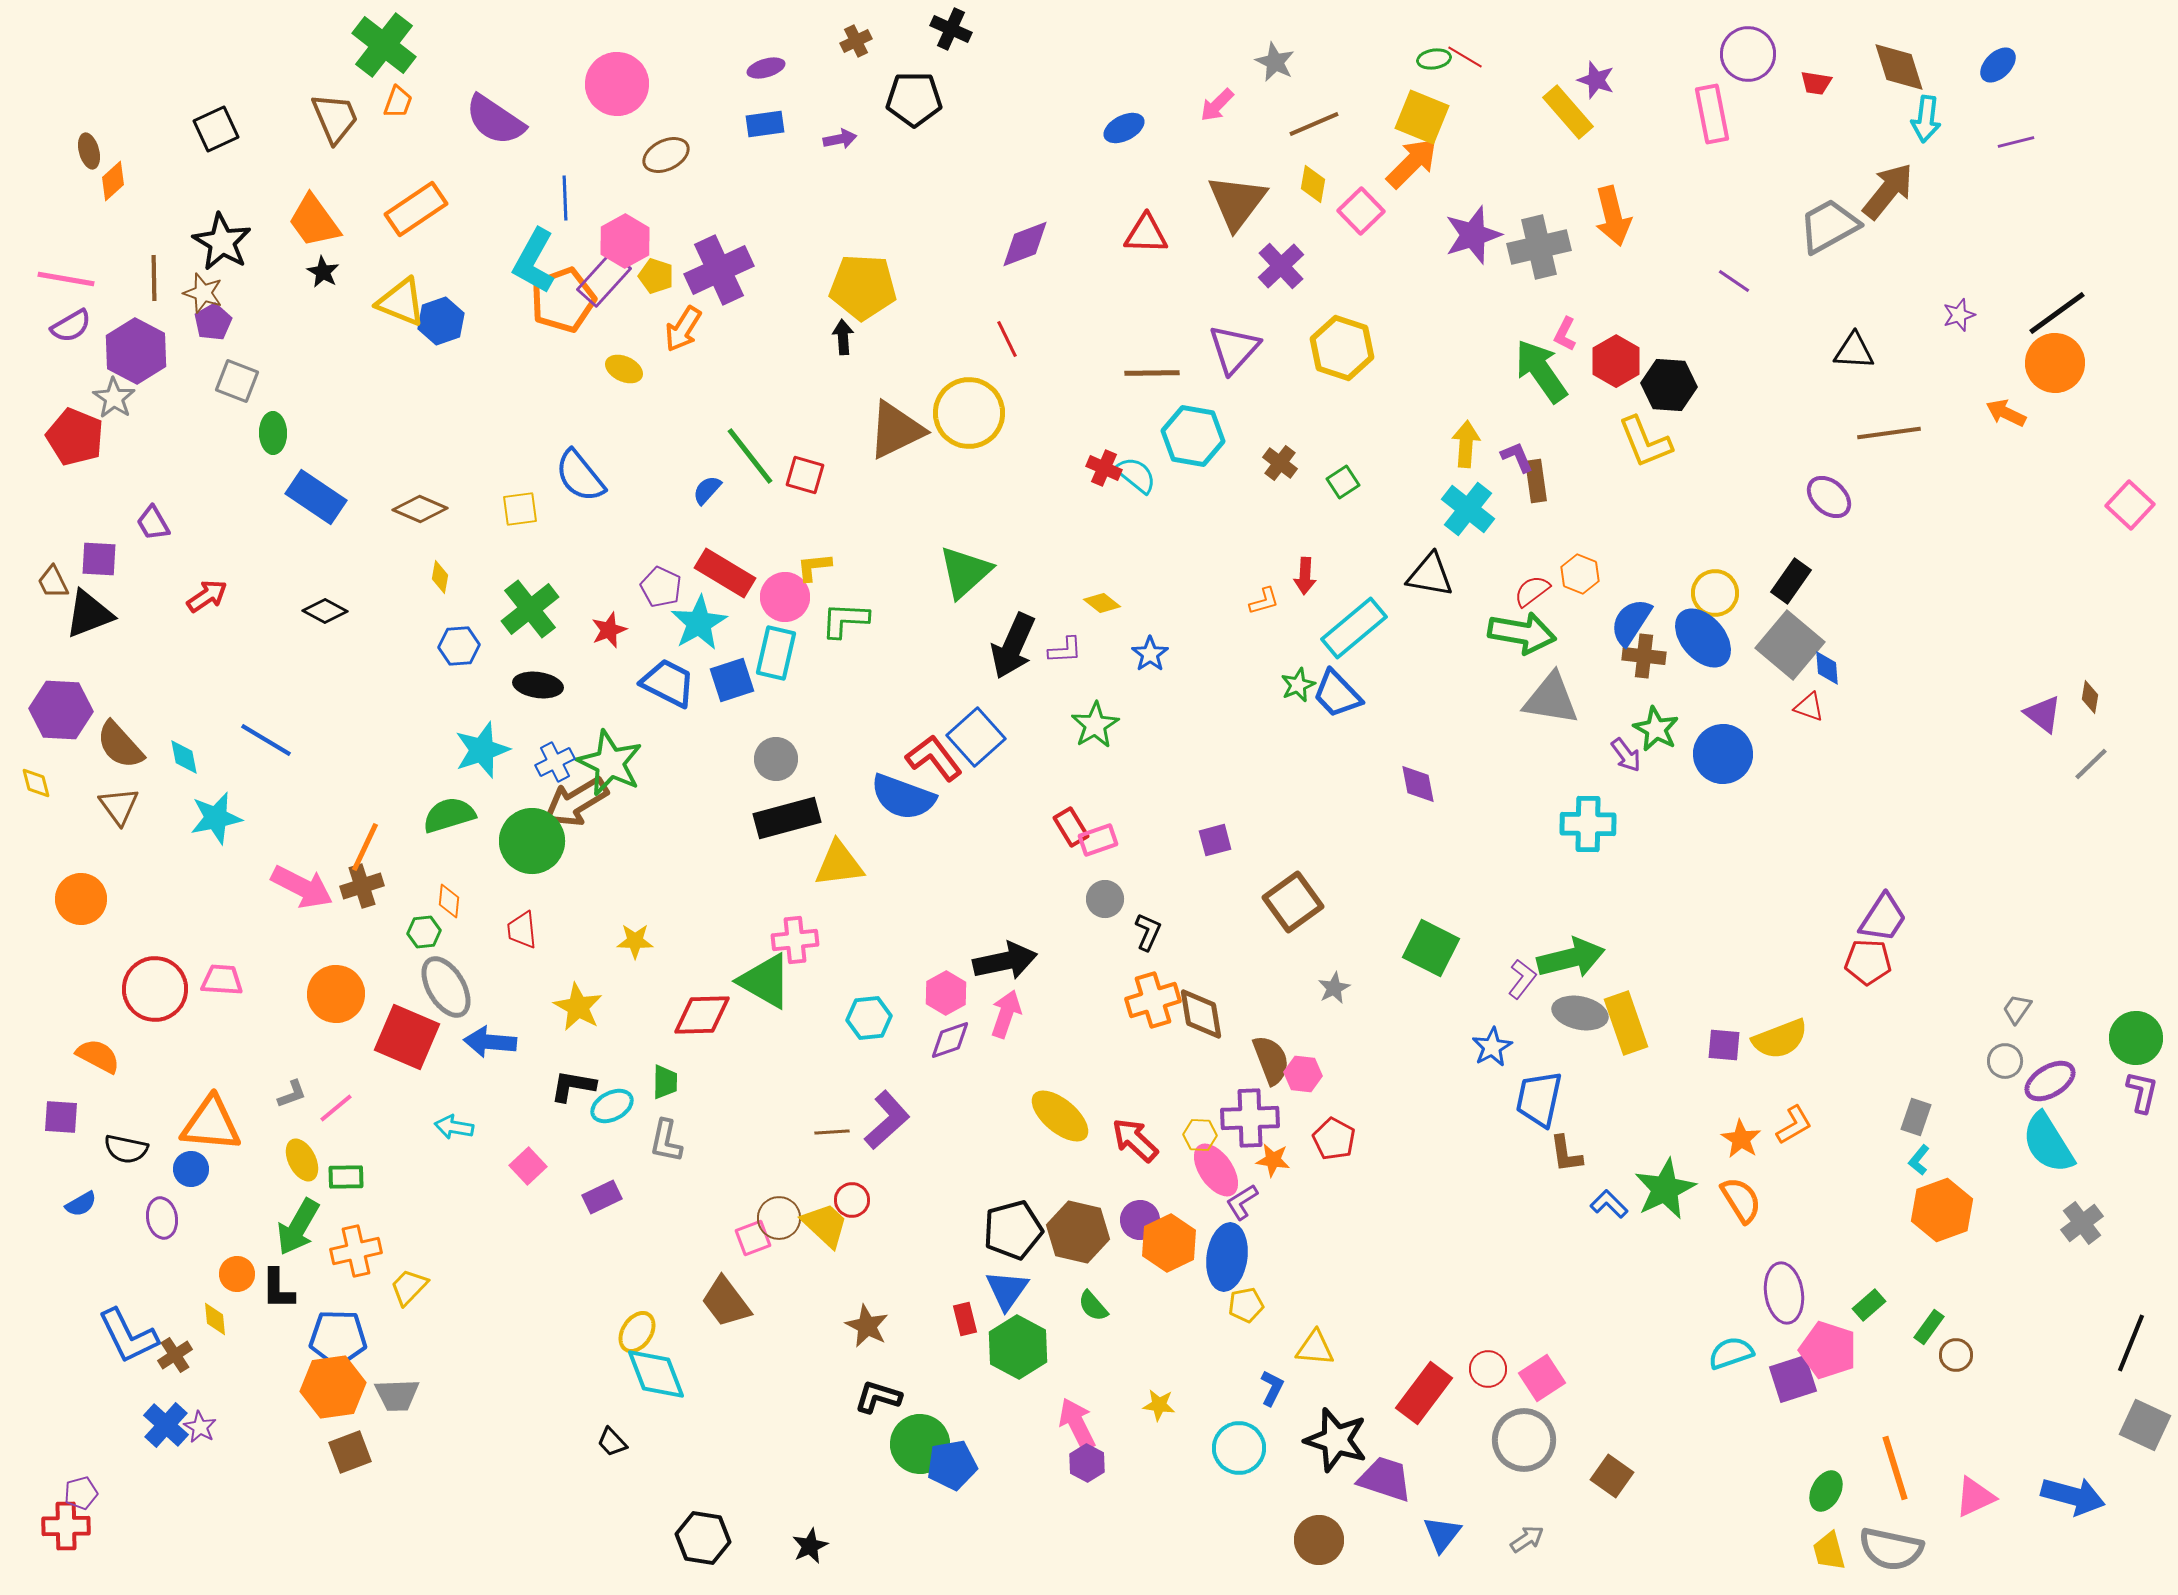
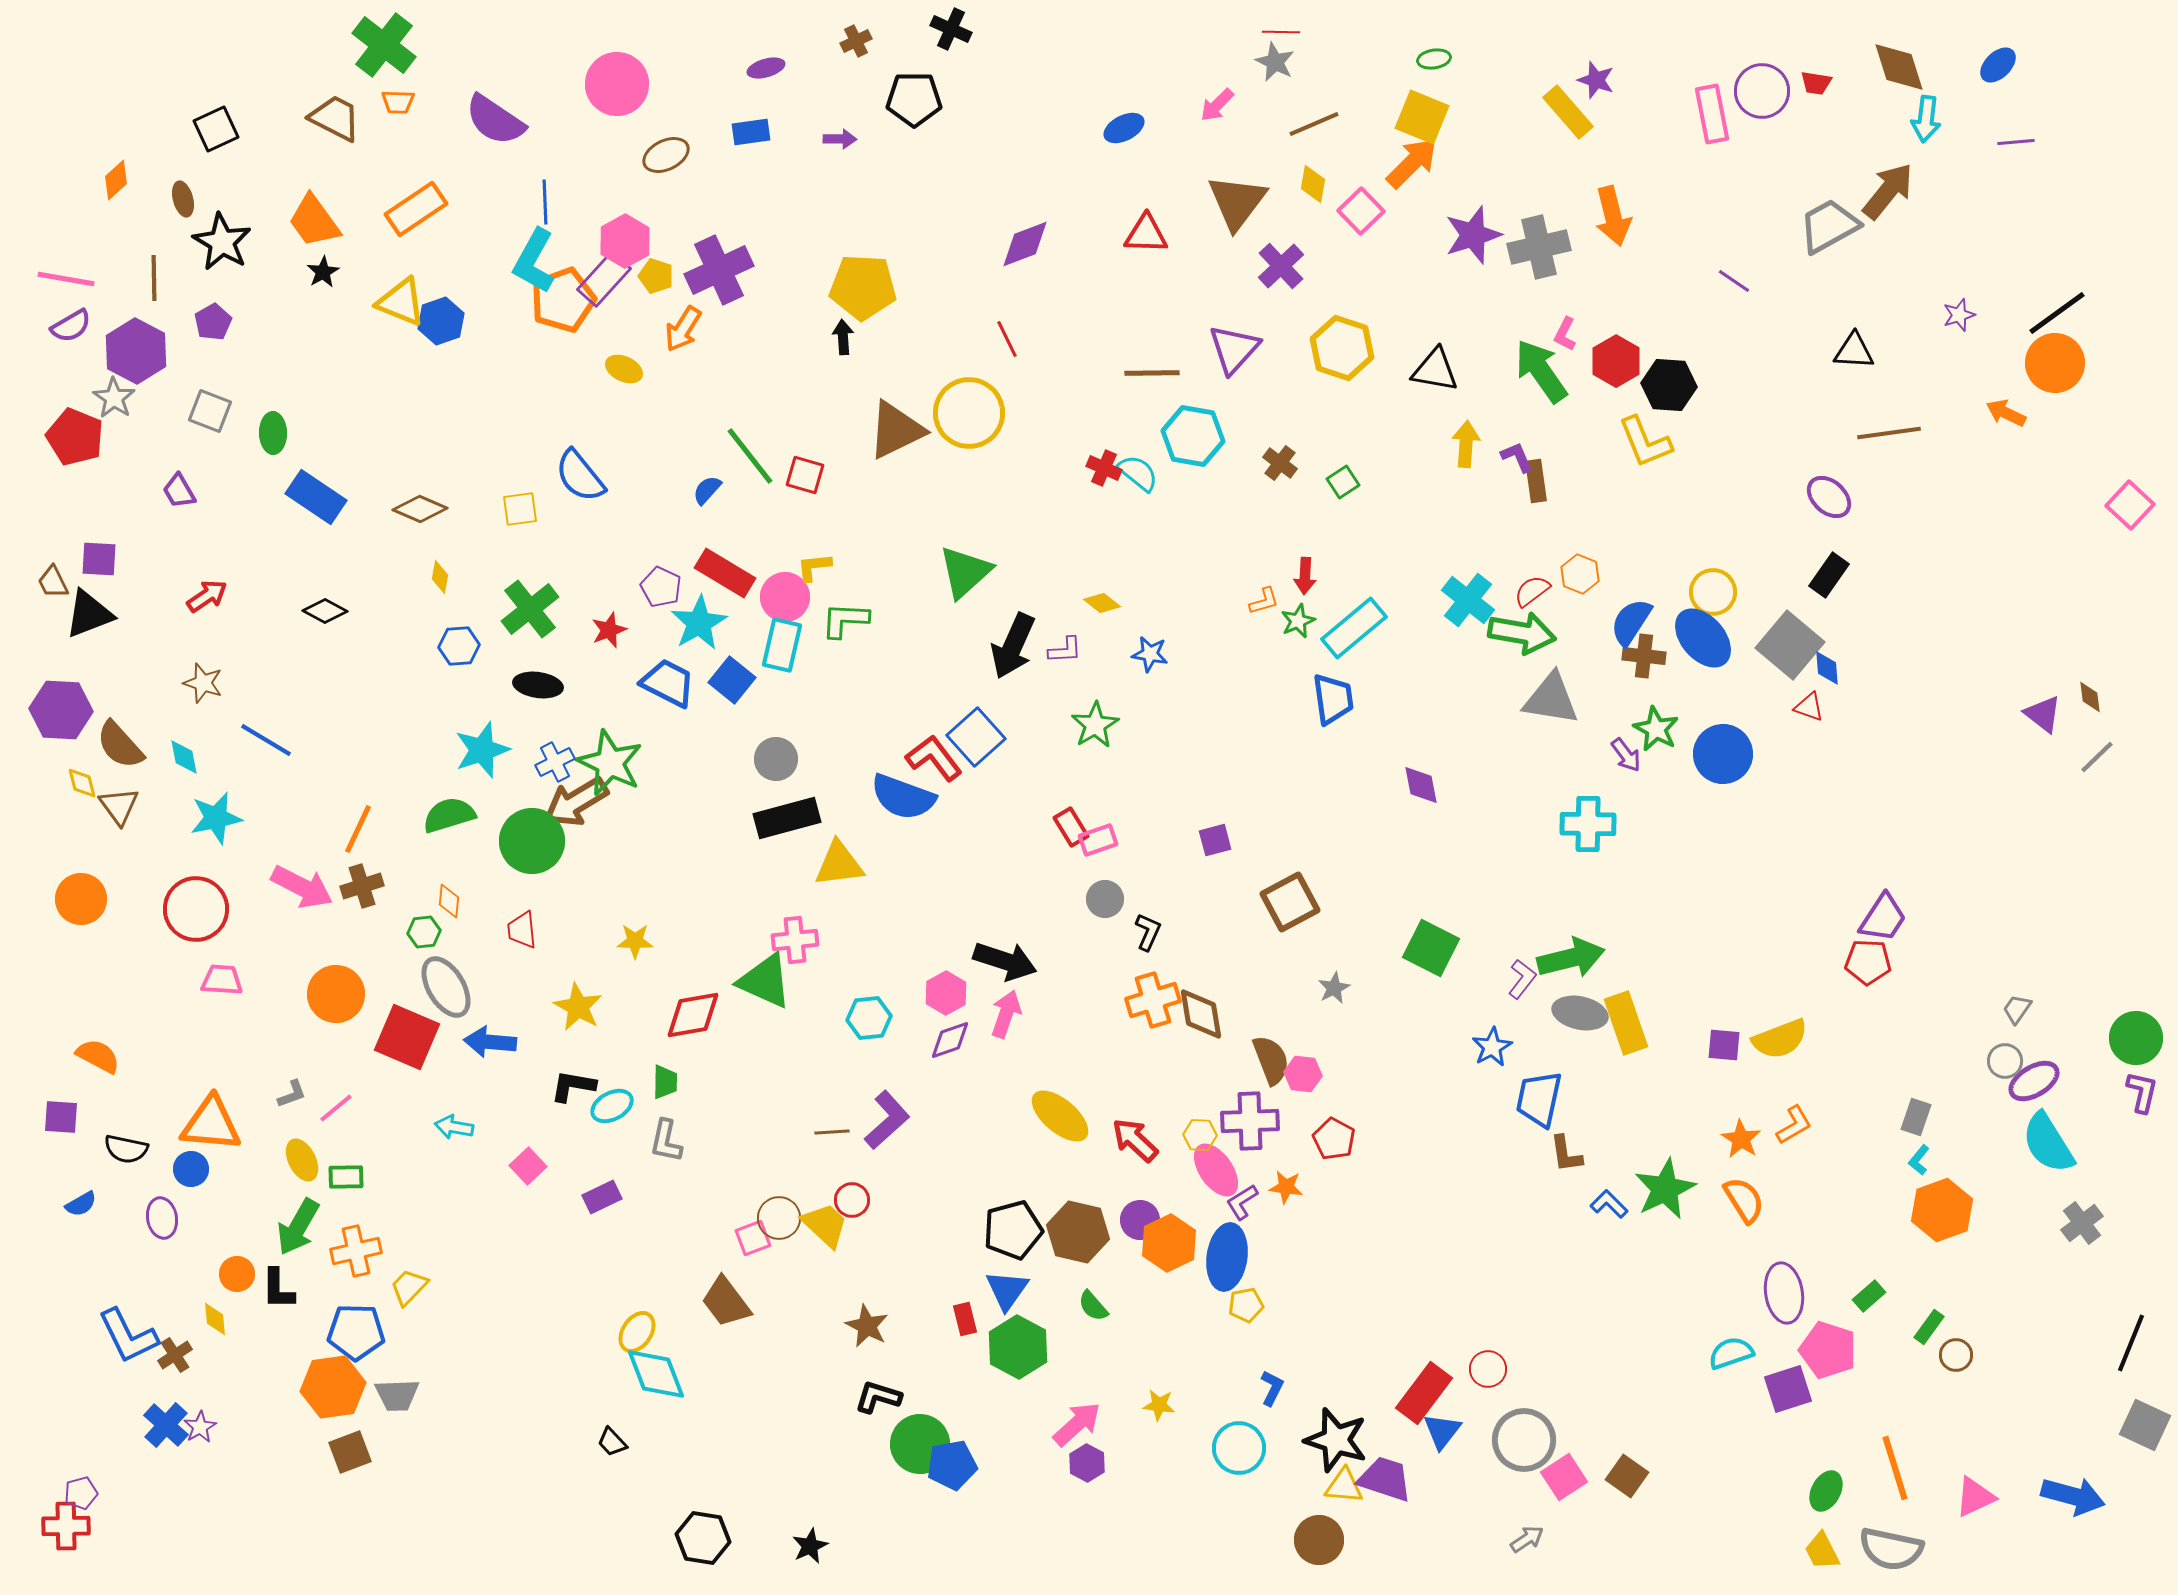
purple circle at (1748, 54): moved 14 px right, 37 px down
red line at (1465, 57): moved 184 px left, 25 px up; rotated 30 degrees counterclockwise
orange trapezoid at (398, 102): rotated 72 degrees clockwise
brown trapezoid at (335, 118): rotated 40 degrees counterclockwise
blue rectangle at (765, 124): moved 14 px left, 8 px down
purple arrow at (840, 139): rotated 12 degrees clockwise
purple line at (2016, 142): rotated 9 degrees clockwise
brown ellipse at (89, 151): moved 94 px right, 48 px down
orange diamond at (113, 181): moved 3 px right, 1 px up
blue line at (565, 198): moved 20 px left, 4 px down
black star at (323, 272): rotated 12 degrees clockwise
brown star at (203, 293): moved 390 px down
gray square at (237, 381): moved 27 px left, 30 px down
cyan semicircle at (1136, 475): moved 2 px right, 2 px up
cyan cross at (1468, 509): moved 91 px down
purple trapezoid at (153, 523): moved 26 px right, 32 px up
black triangle at (1430, 575): moved 5 px right, 205 px up
black rectangle at (1791, 581): moved 38 px right, 6 px up
yellow circle at (1715, 593): moved 2 px left, 1 px up
cyan rectangle at (776, 653): moved 6 px right, 8 px up
blue star at (1150, 654): rotated 27 degrees counterclockwise
blue square at (732, 680): rotated 33 degrees counterclockwise
green star at (1298, 685): moved 64 px up
blue trapezoid at (1337, 694): moved 4 px left, 5 px down; rotated 144 degrees counterclockwise
brown diamond at (2090, 697): rotated 16 degrees counterclockwise
gray line at (2091, 764): moved 6 px right, 7 px up
yellow diamond at (36, 783): moved 46 px right
purple diamond at (1418, 784): moved 3 px right, 1 px down
orange line at (365, 847): moved 7 px left, 18 px up
brown square at (1293, 902): moved 3 px left; rotated 8 degrees clockwise
black arrow at (1005, 961): rotated 30 degrees clockwise
green triangle at (765, 981): rotated 6 degrees counterclockwise
red circle at (155, 989): moved 41 px right, 80 px up
red diamond at (702, 1015): moved 9 px left; rotated 8 degrees counterclockwise
purple ellipse at (2050, 1081): moved 16 px left
purple cross at (1250, 1118): moved 3 px down
orange star at (1273, 1160): moved 13 px right, 27 px down
orange semicircle at (1741, 1200): moved 3 px right
green rectangle at (1869, 1305): moved 9 px up
blue pentagon at (338, 1338): moved 18 px right, 6 px up
yellow triangle at (1315, 1348): moved 29 px right, 138 px down
pink square at (1542, 1378): moved 22 px right, 99 px down
purple square at (1793, 1379): moved 5 px left, 10 px down
pink arrow at (1077, 1424): rotated 74 degrees clockwise
purple star at (200, 1427): rotated 12 degrees clockwise
brown square at (1612, 1476): moved 15 px right
blue triangle at (1442, 1534): moved 103 px up
yellow trapezoid at (1829, 1551): moved 7 px left; rotated 12 degrees counterclockwise
